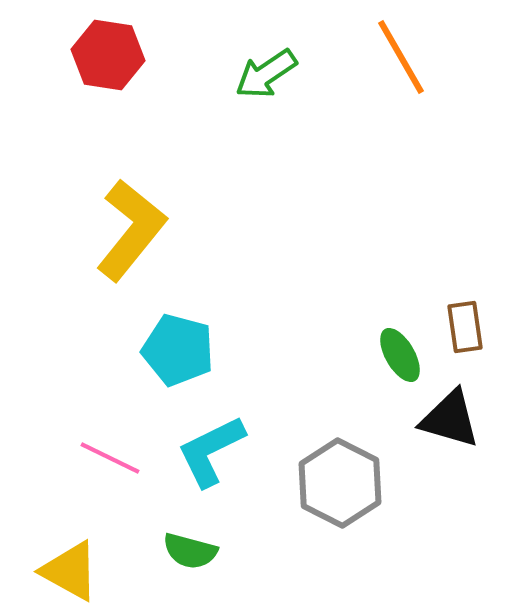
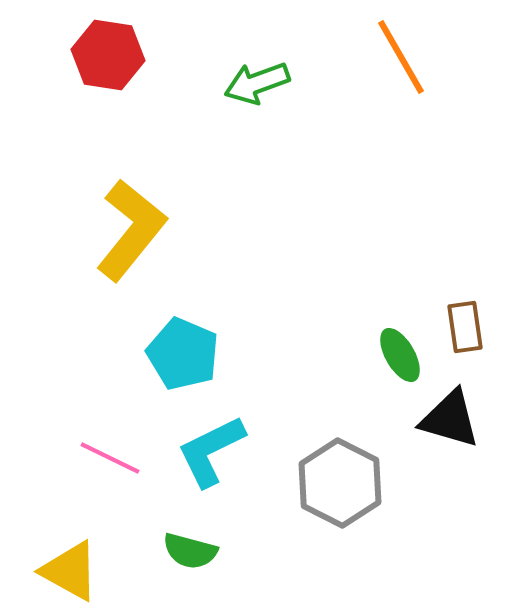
green arrow: moved 9 px left, 9 px down; rotated 14 degrees clockwise
cyan pentagon: moved 5 px right, 4 px down; rotated 8 degrees clockwise
